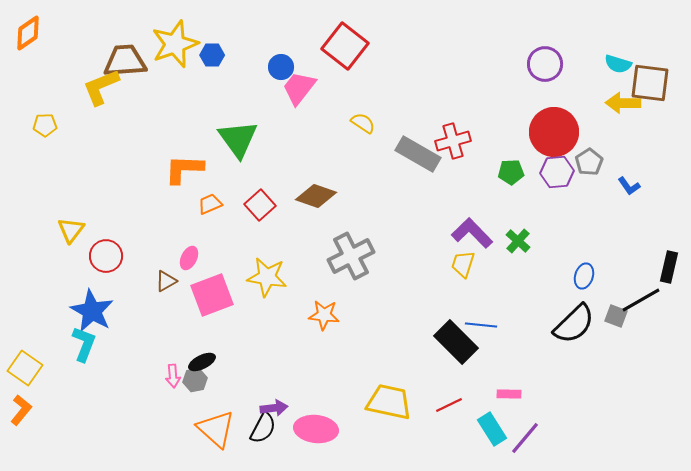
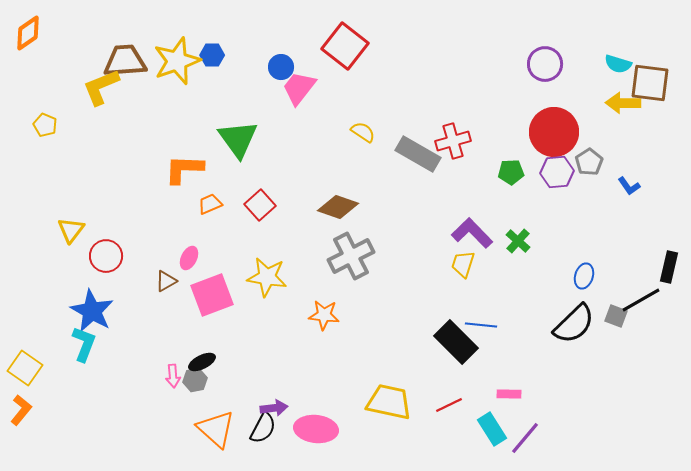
yellow star at (175, 44): moved 2 px right, 17 px down
yellow semicircle at (363, 123): moved 9 px down
yellow pentagon at (45, 125): rotated 25 degrees clockwise
brown diamond at (316, 196): moved 22 px right, 11 px down
